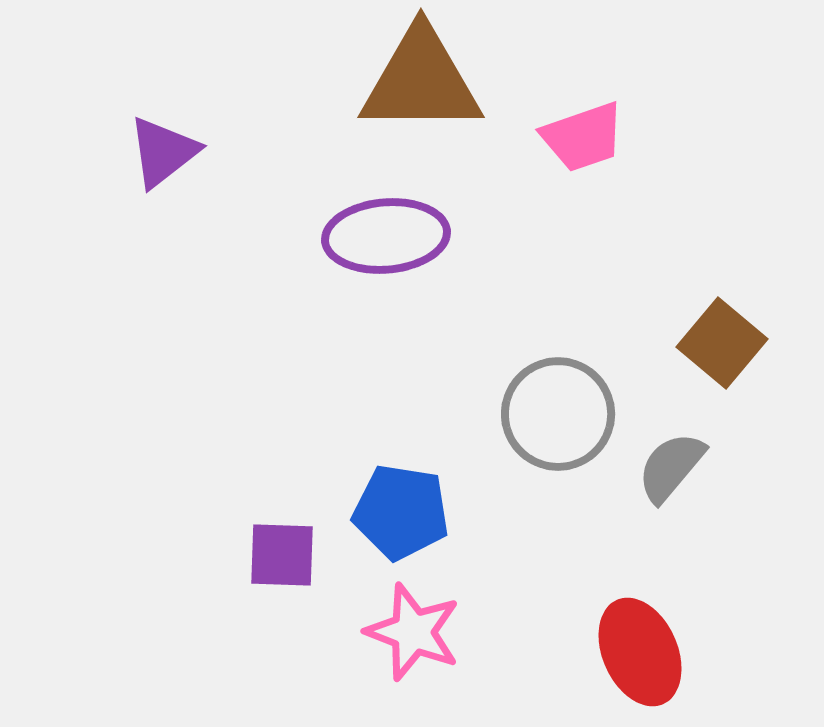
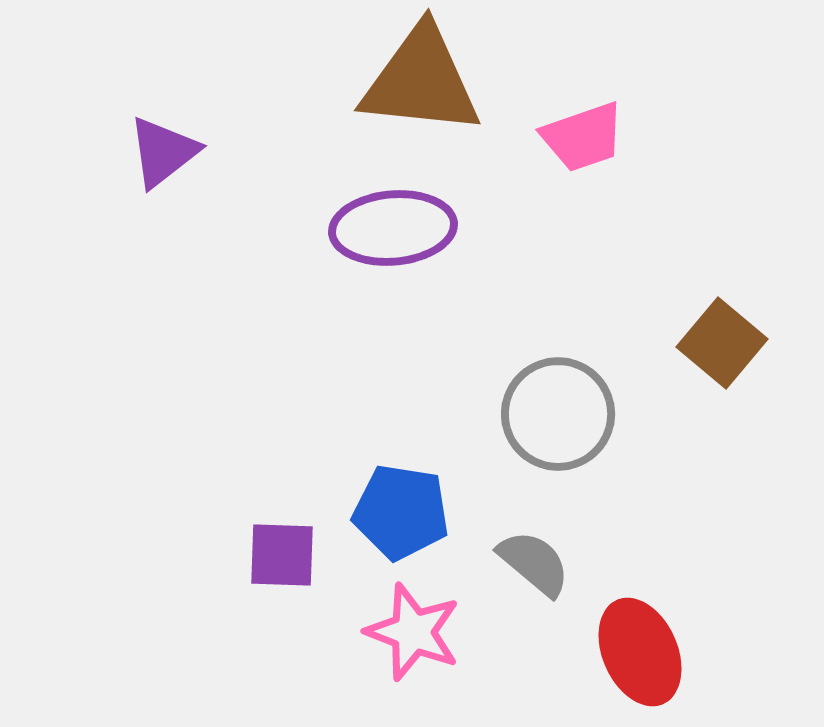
brown triangle: rotated 6 degrees clockwise
purple ellipse: moved 7 px right, 8 px up
gray semicircle: moved 137 px left, 96 px down; rotated 90 degrees clockwise
